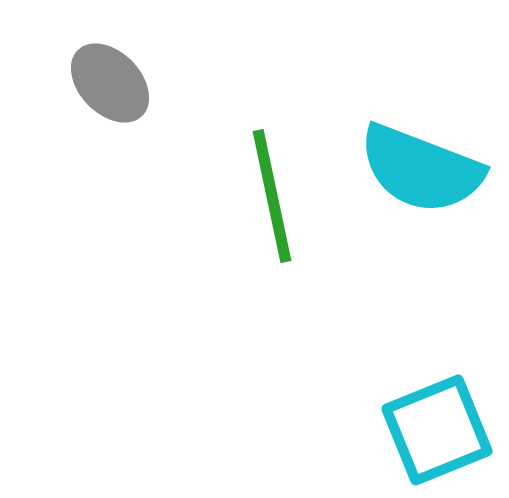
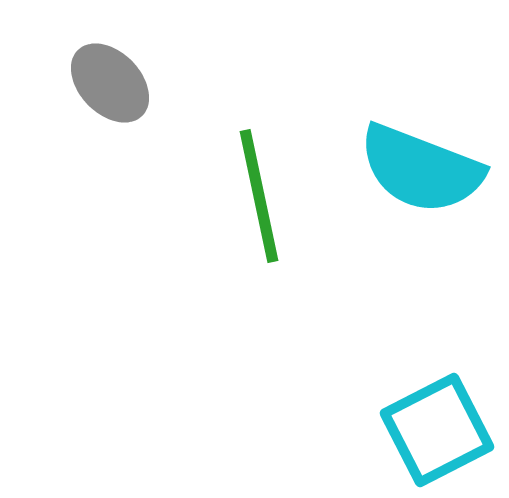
green line: moved 13 px left
cyan square: rotated 5 degrees counterclockwise
